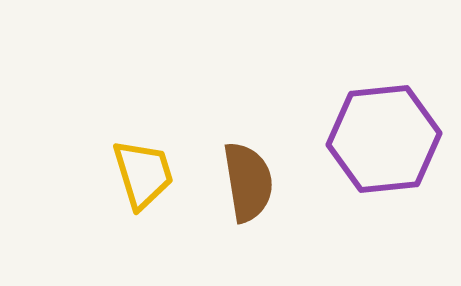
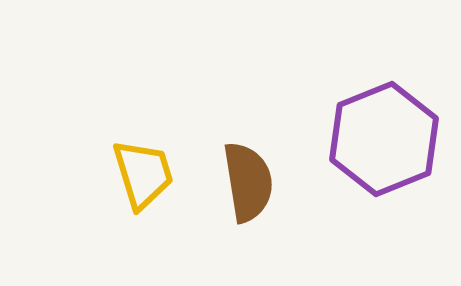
purple hexagon: rotated 16 degrees counterclockwise
